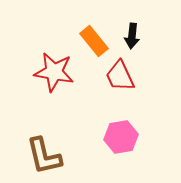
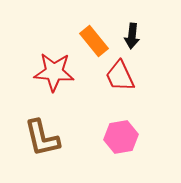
red star: rotated 6 degrees counterclockwise
brown L-shape: moved 2 px left, 18 px up
